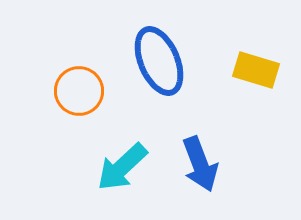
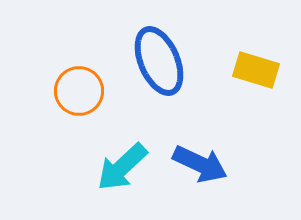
blue arrow: rotated 44 degrees counterclockwise
